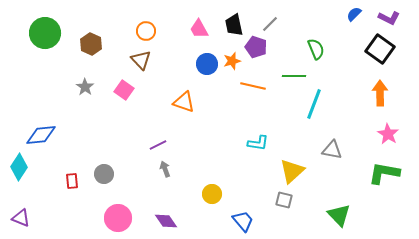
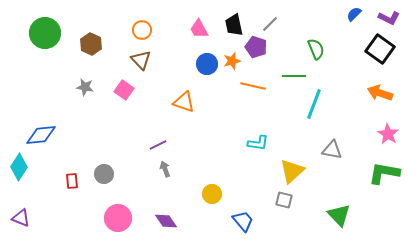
orange circle: moved 4 px left, 1 px up
gray star: rotated 24 degrees counterclockwise
orange arrow: rotated 70 degrees counterclockwise
